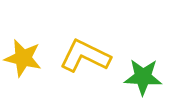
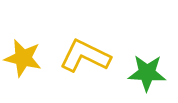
green star: moved 4 px right, 4 px up
